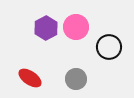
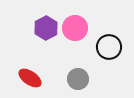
pink circle: moved 1 px left, 1 px down
gray circle: moved 2 px right
